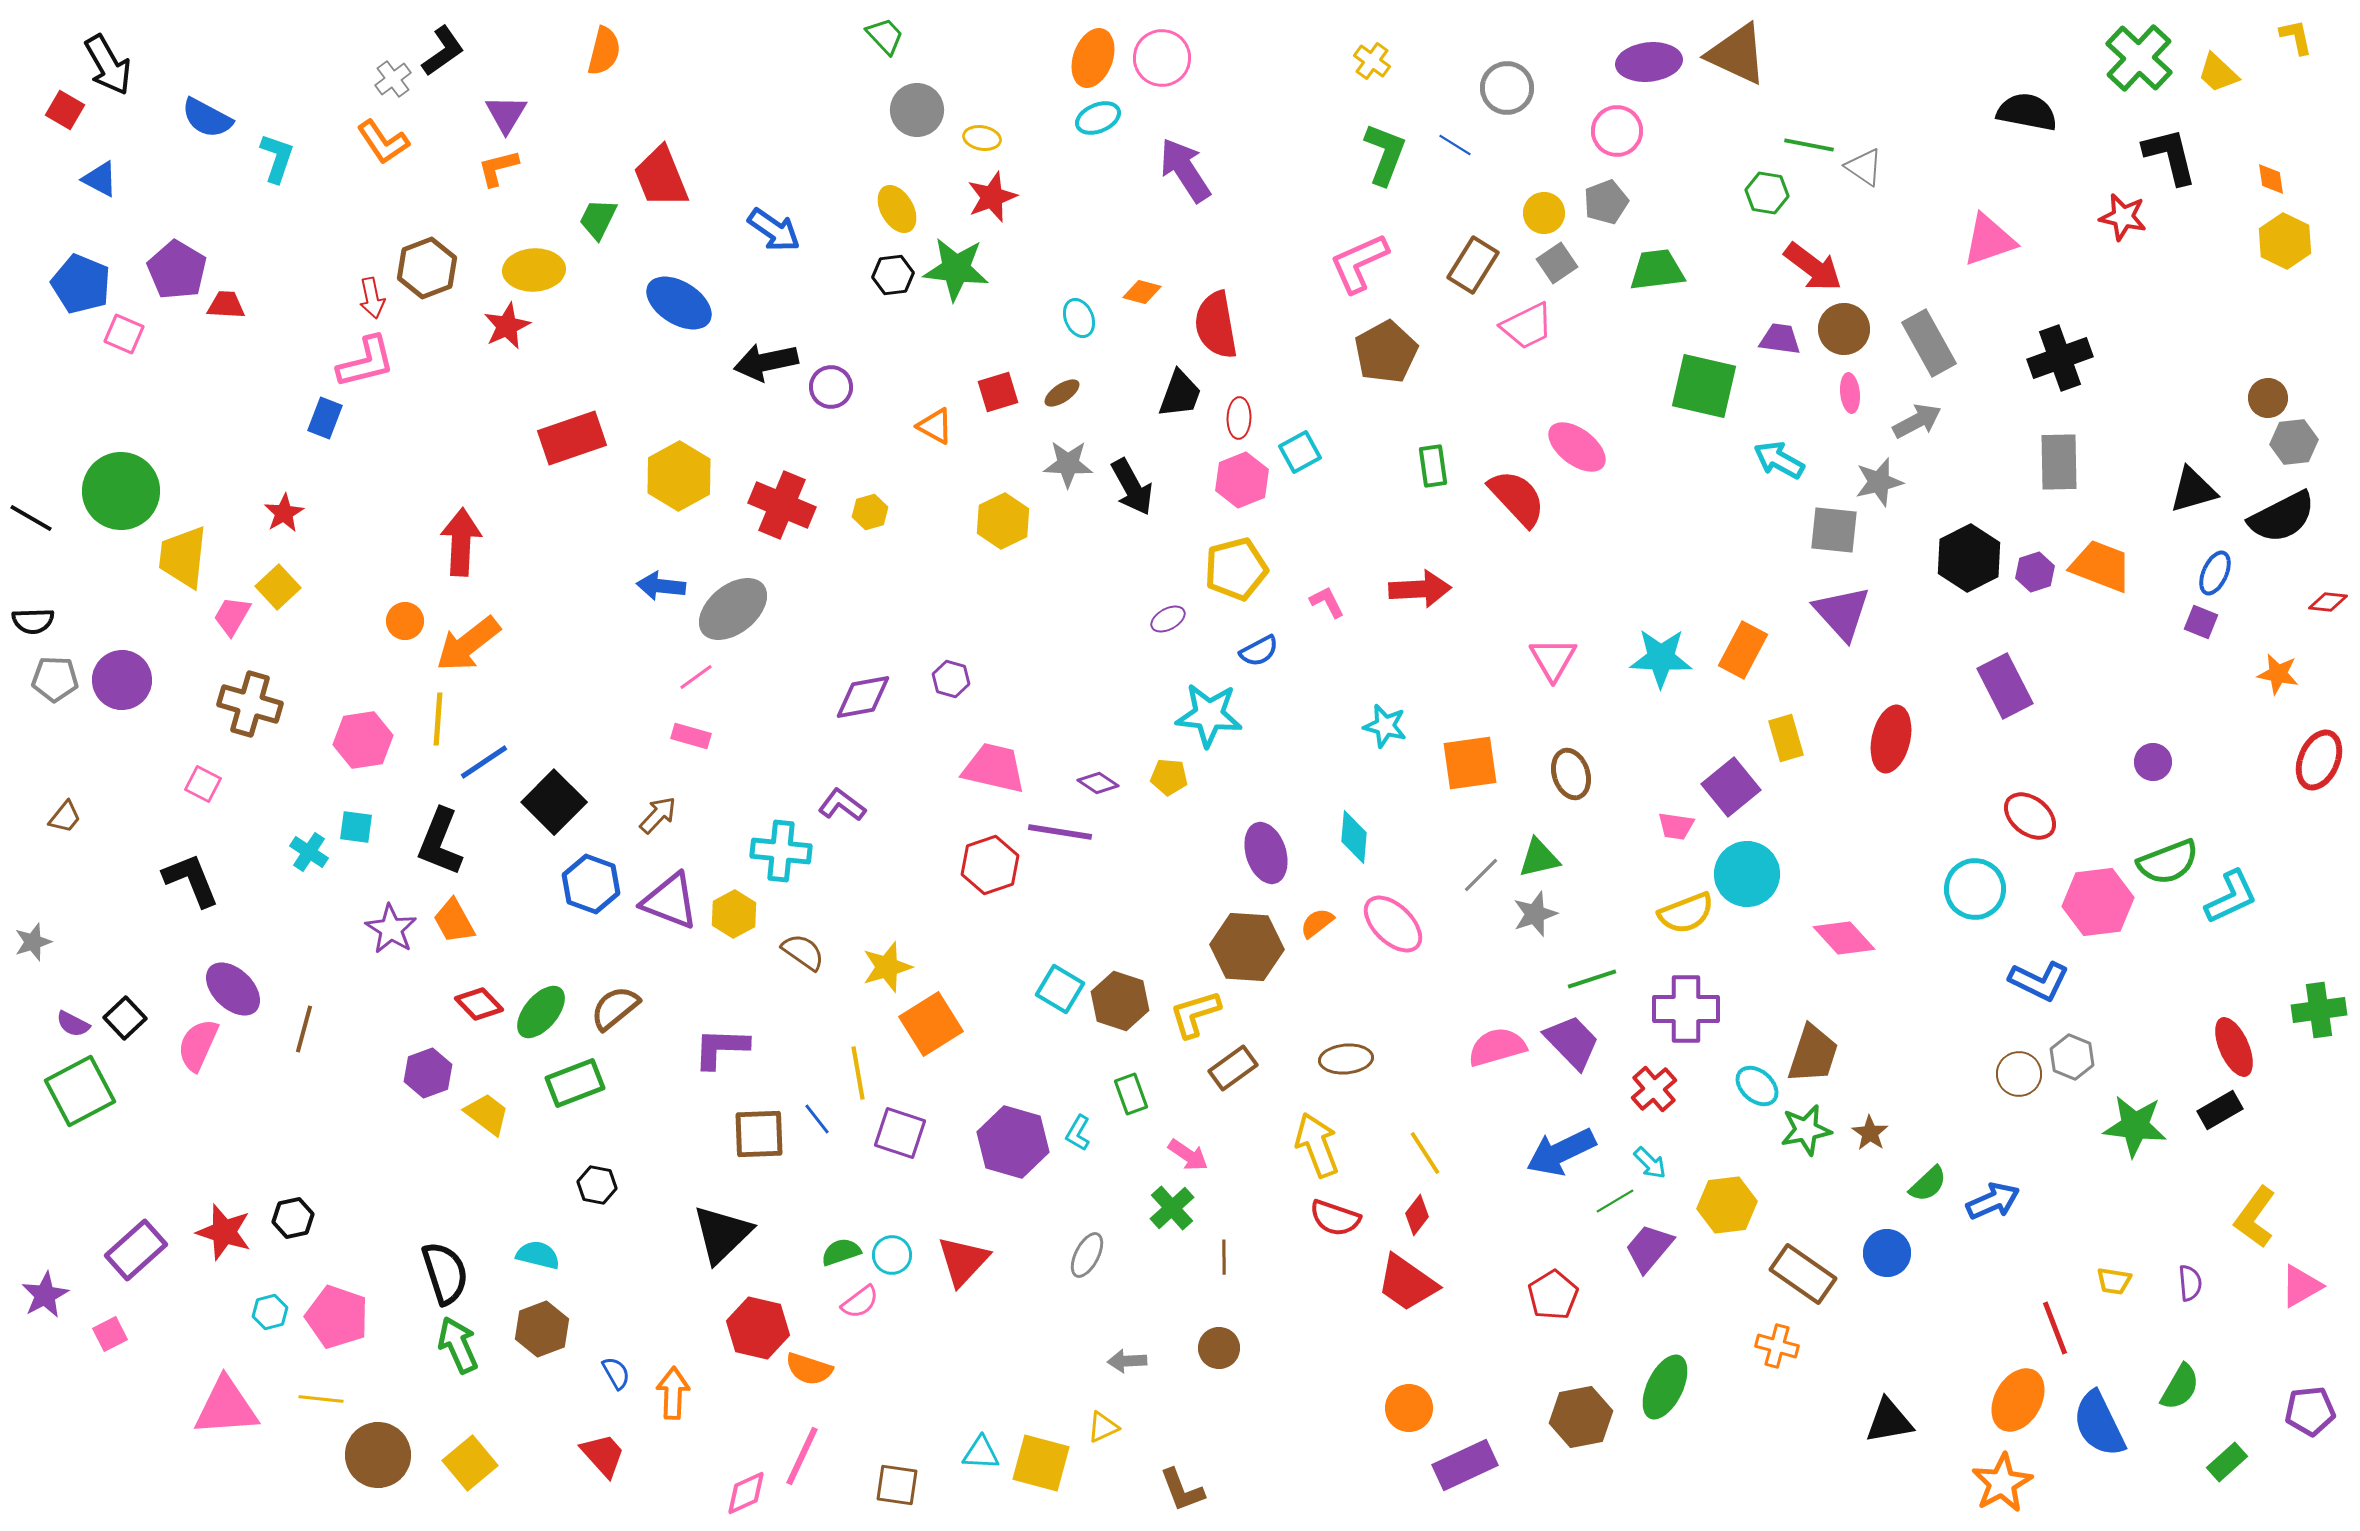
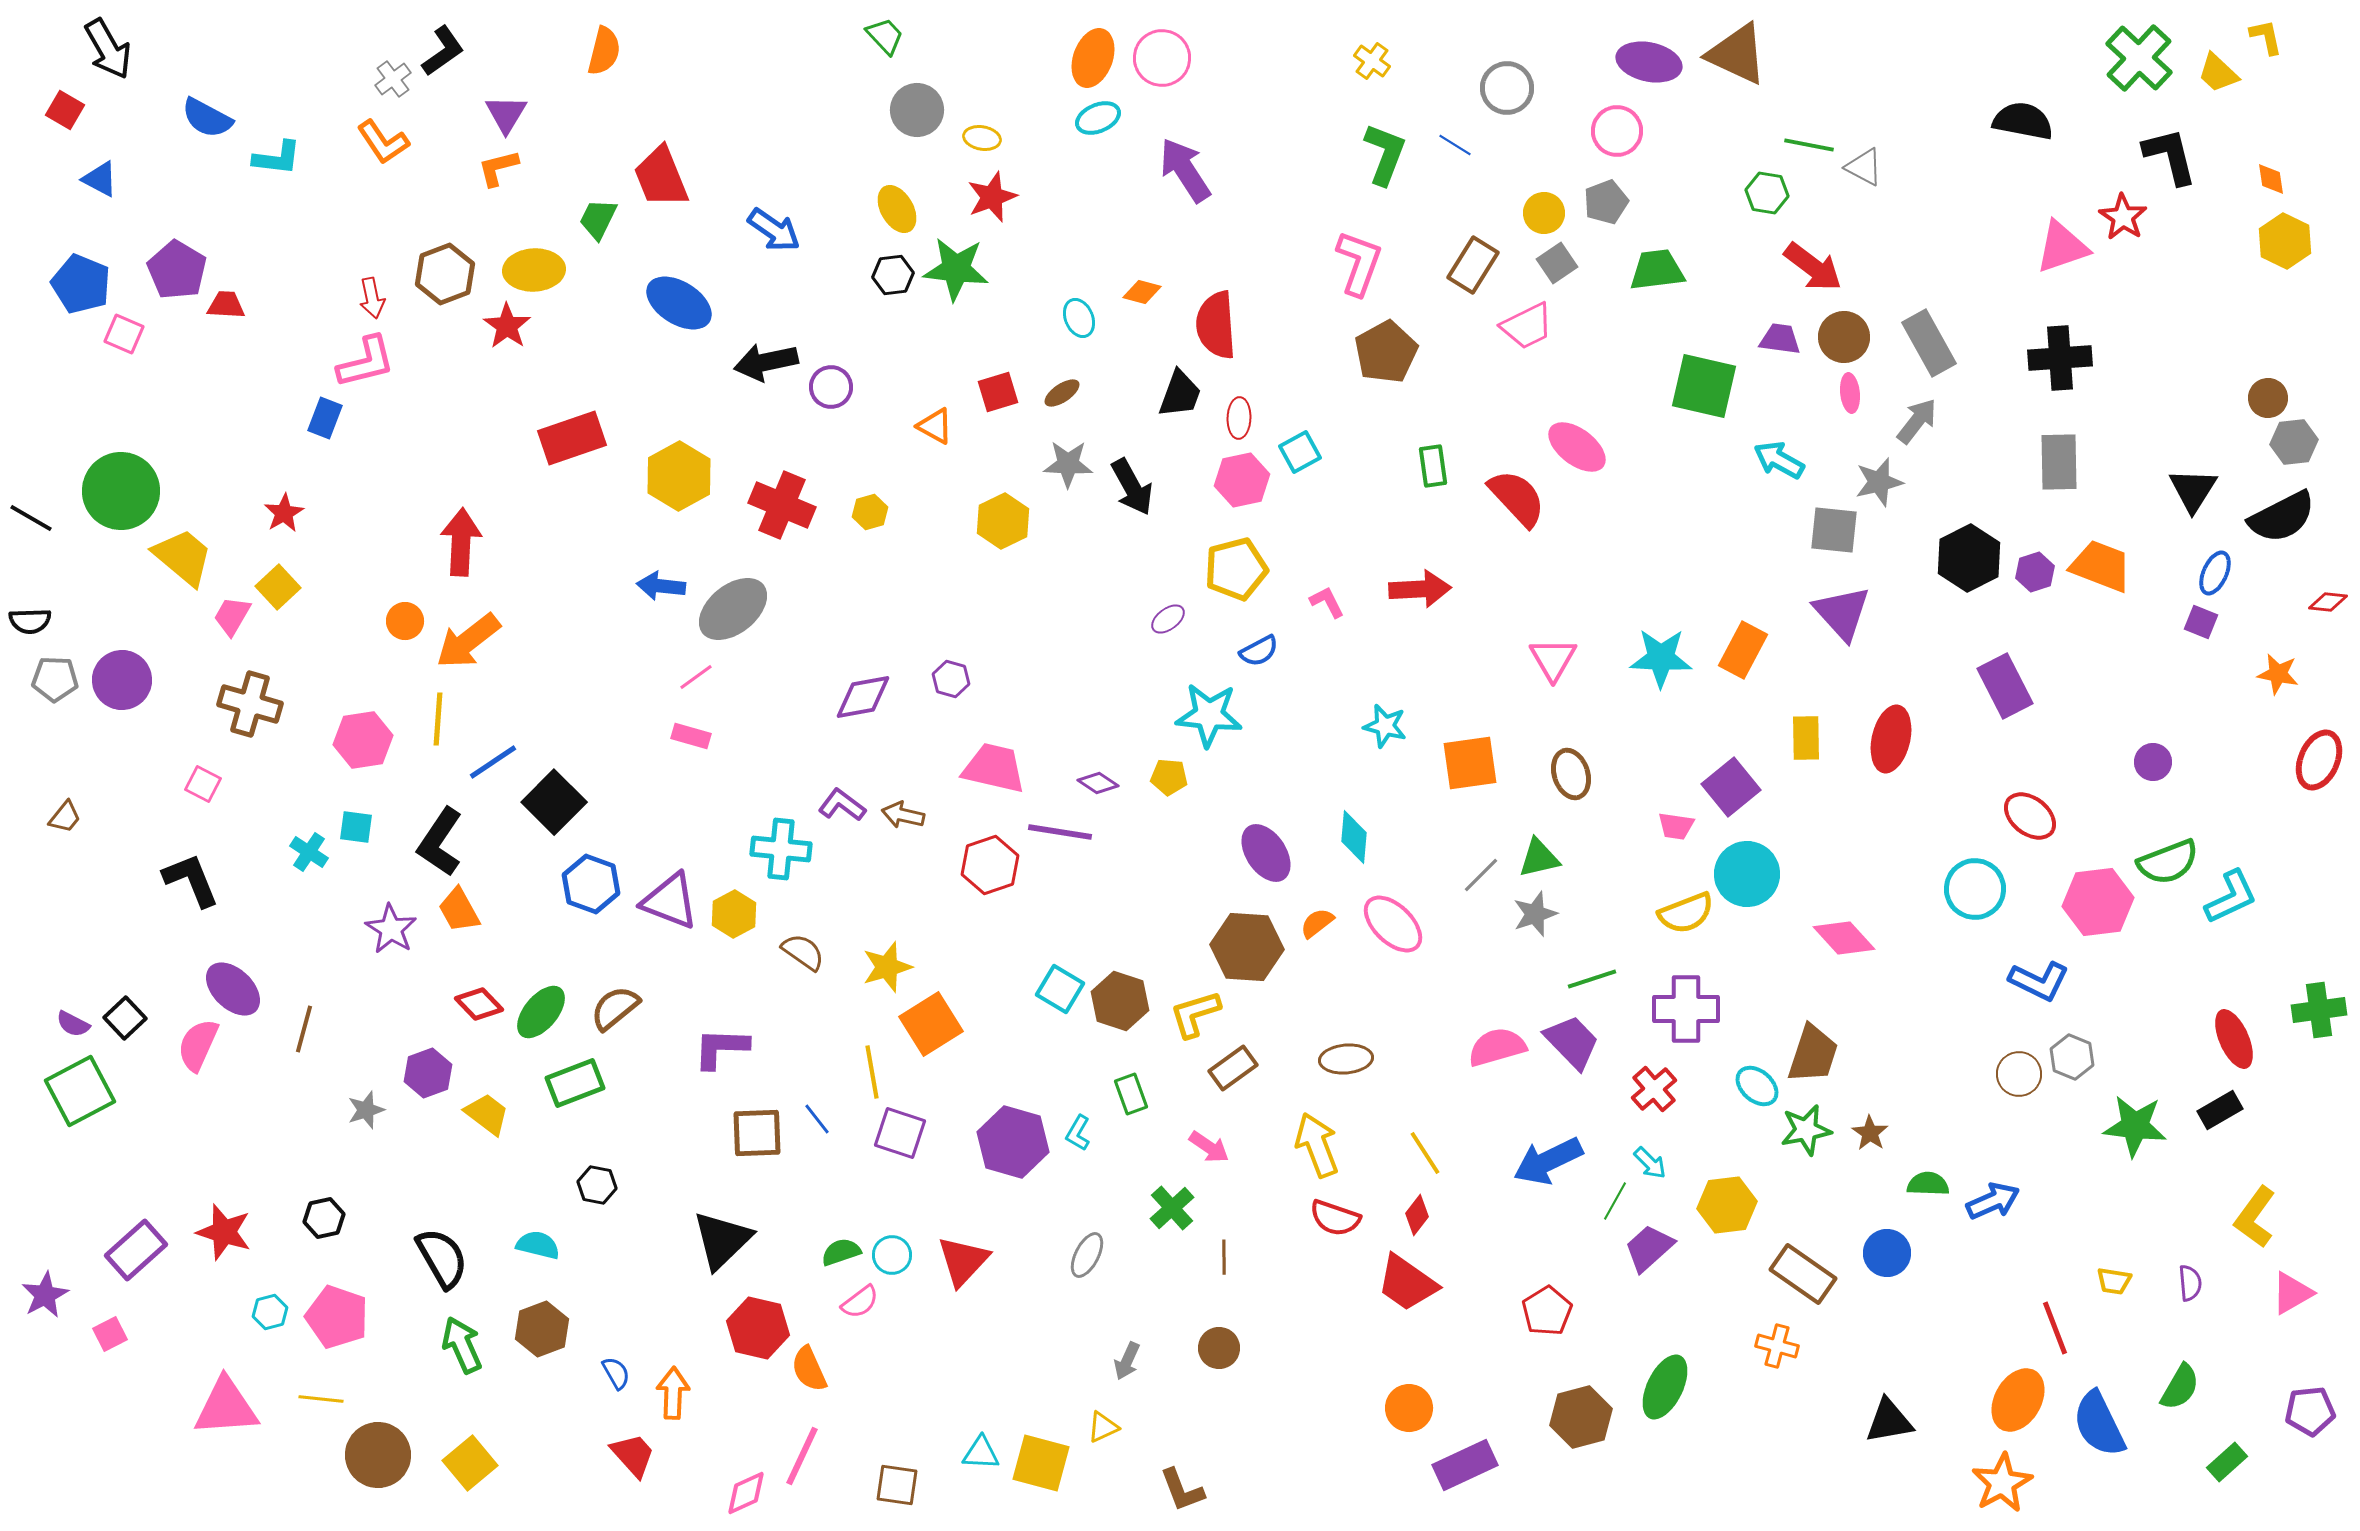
yellow L-shape at (2296, 37): moved 30 px left
purple ellipse at (1649, 62): rotated 18 degrees clockwise
black arrow at (108, 65): moved 16 px up
black semicircle at (2027, 112): moved 4 px left, 9 px down
cyan L-shape at (277, 158): rotated 78 degrees clockwise
gray triangle at (1864, 167): rotated 6 degrees counterclockwise
red star at (2123, 217): rotated 21 degrees clockwise
pink triangle at (1989, 240): moved 73 px right, 7 px down
pink L-shape at (1359, 263): rotated 134 degrees clockwise
brown hexagon at (427, 268): moved 18 px right, 6 px down
red semicircle at (1216, 325): rotated 6 degrees clockwise
red star at (507, 326): rotated 12 degrees counterclockwise
brown circle at (1844, 329): moved 8 px down
black cross at (2060, 358): rotated 16 degrees clockwise
gray arrow at (1917, 421): rotated 24 degrees counterclockwise
pink hexagon at (1242, 480): rotated 10 degrees clockwise
black triangle at (2193, 490): rotated 42 degrees counterclockwise
yellow trapezoid at (183, 557): rotated 124 degrees clockwise
purple ellipse at (1168, 619): rotated 8 degrees counterclockwise
black semicircle at (33, 621): moved 3 px left
orange arrow at (468, 644): moved 3 px up
yellow rectangle at (1786, 738): moved 20 px right; rotated 15 degrees clockwise
blue line at (484, 762): moved 9 px right
brown arrow at (658, 815): moved 245 px right; rotated 120 degrees counterclockwise
black L-shape at (440, 842): rotated 12 degrees clockwise
cyan cross at (781, 851): moved 2 px up
purple ellipse at (1266, 853): rotated 16 degrees counterclockwise
orange trapezoid at (454, 921): moved 5 px right, 11 px up
gray star at (33, 942): moved 333 px right, 168 px down
red ellipse at (2234, 1047): moved 8 px up
yellow line at (858, 1073): moved 14 px right, 1 px up
brown square at (759, 1134): moved 2 px left, 1 px up
blue arrow at (1561, 1152): moved 13 px left, 9 px down
pink arrow at (1188, 1155): moved 21 px right, 8 px up
green semicircle at (1928, 1184): rotated 135 degrees counterclockwise
green line at (1615, 1201): rotated 30 degrees counterclockwise
black hexagon at (293, 1218): moved 31 px right
black triangle at (722, 1234): moved 6 px down
purple trapezoid at (1649, 1248): rotated 8 degrees clockwise
cyan semicircle at (538, 1255): moved 10 px up
black semicircle at (445, 1273): moved 3 px left, 15 px up; rotated 12 degrees counterclockwise
pink triangle at (2301, 1286): moved 9 px left, 7 px down
red pentagon at (1553, 1295): moved 6 px left, 16 px down
green arrow at (458, 1345): moved 4 px right
gray arrow at (1127, 1361): rotated 63 degrees counterclockwise
orange semicircle at (809, 1369): rotated 48 degrees clockwise
brown hexagon at (1581, 1417): rotated 4 degrees counterclockwise
red trapezoid at (603, 1455): moved 30 px right
